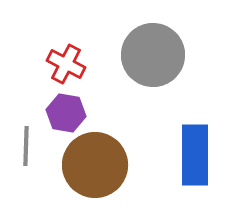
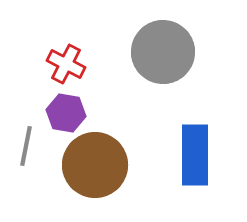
gray circle: moved 10 px right, 3 px up
gray line: rotated 9 degrees clockwise
